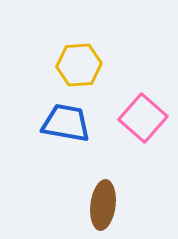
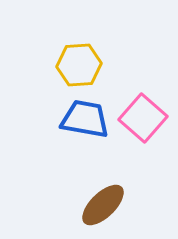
blue trapezoid: moved 19 px right, 4 px up
brown ellipse: rotated 39 degrees clockwise
